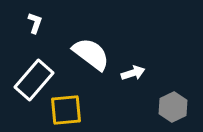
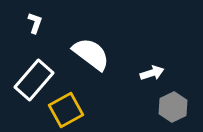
white arrow: moved 19 px right
yellow square: rotated 24 degrees counterclockwise
